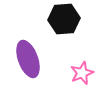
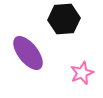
purple ellipse: moved 6 px up; rotated 18 degrees counterclockwise
